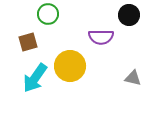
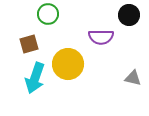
brown square: moved 1 px right, 2 px down
yellow circle: moved 2 px left, 2 px up
cyan arrow: rotated 16 degrees counterclockwise
